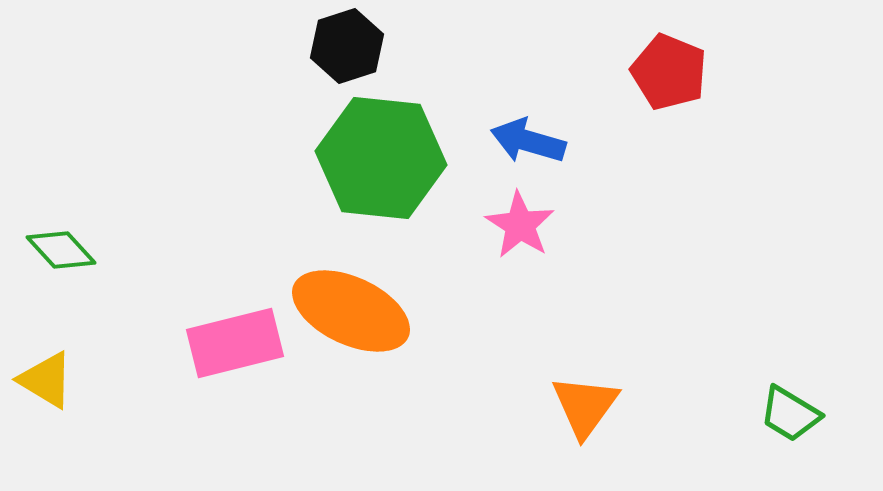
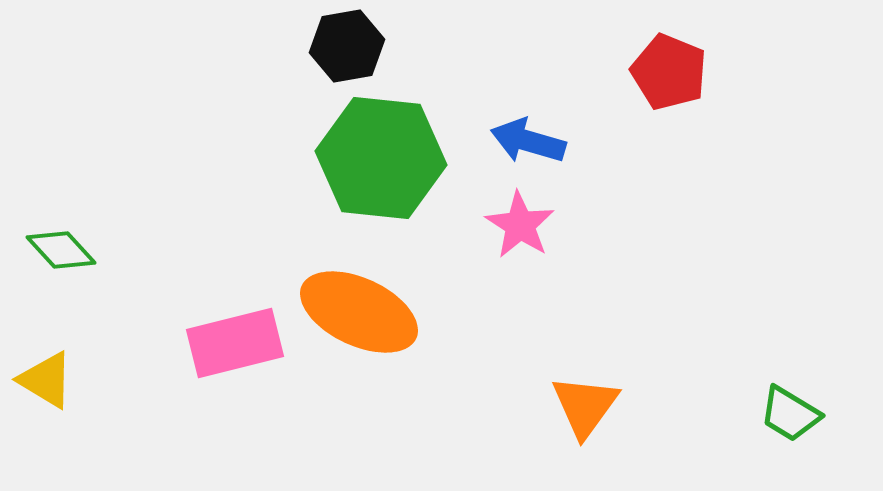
black hexagon: rotated 8 degrees clockwise
orange ellipse: moved 8 px right, 1 px down
